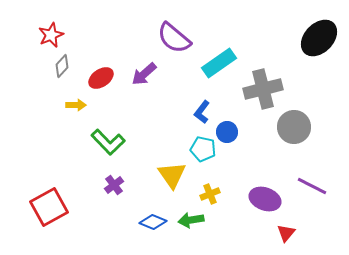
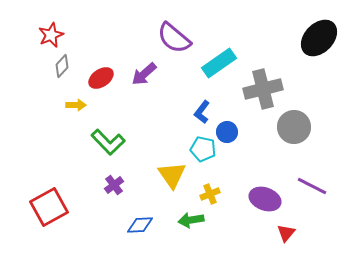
blue diamond: moved 13 px left, 3 px down; rotated 24 degrees counterclockwise
